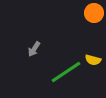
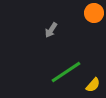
gray arrow: moved 17 px right, 19 px up
yellow semicircle: moved 25 px down; rotated 63 degrees counterclockwise
